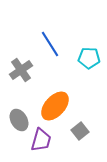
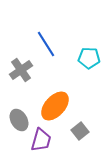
blue line: moved 4 px left
